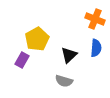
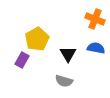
blue semicircle: rotated 84 degrees counterclockwise
black triangle: moved 1 px left, 1 px up; rotated 18 degrees counterclockwise
